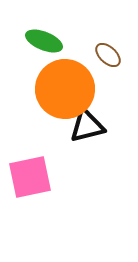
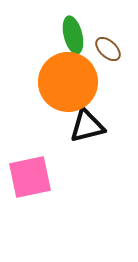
green ellipse: moved 29 px right, 6 px up; rotated 54 degrees clockwise
brown ellipse: moved 6 px up
orange circle: moved 3 px right, 7 px up
